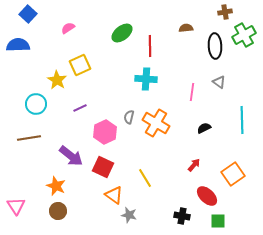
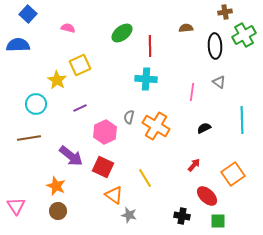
pink semicircle: rotated 48 degrees clockwise
orange cross: moved 3 px down
